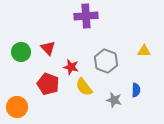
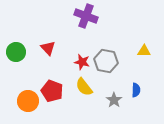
purple cross: rotated 25 degrees clockwise
green circle: moved 5 px left
gray hexagon: rotated 10 degrees counterclockwise
red star: moved 11 px right, 5 px up
red pentagon: moved 4 px right, 7 px down
gray star: rotated 21 degrees clockwise
orange circle: moved 11 px right, 6 px up
